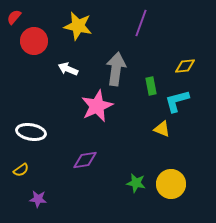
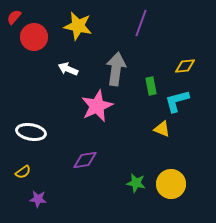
red circle: moved 4 px up
yellow semicircle: moved 2 px right, 2 px down
